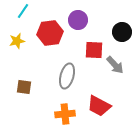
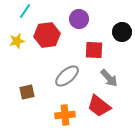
cyan line: moved 2 px right
purple circle: moved 1 px right, 1 px up
red hexagon: moved 3 px left, 2 px down
gray arrow: moved 6 px left, 13 px down
gray ellipse: rotated 35 degrees clockwise
brown square: moved 3 px right, 5 px down; rotated 21 degrees counterclockwise
red trapezoid: rotated 10 degrees clockwise
orange cross: moved 1 px down
